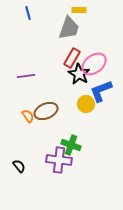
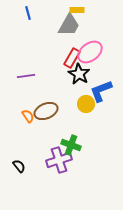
yellow rectangle: moved 2 px left
gray trapezoid: moved 3 px up; rotated 10 degrees clockwise
pink ellipse: moved 4 px left, 12 px up
purple cross: rotated 25 degrees counterclockwise
